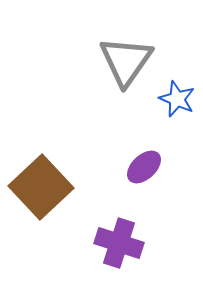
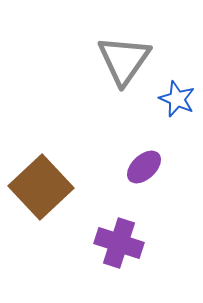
gray triangle: moved 2 px left, 1 px up
